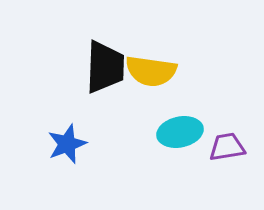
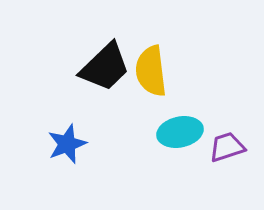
black trapezoid: rotated 44 degrees clockwise
yellow semicircle: rotated 75 degrees clockwise
purple trapezoid: rotated 9 degrees counterclockwise
